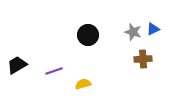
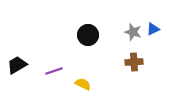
brown cross: moved 9 px left, 3 px down
yellow semicircle: rotated 42 degrees clockwise
